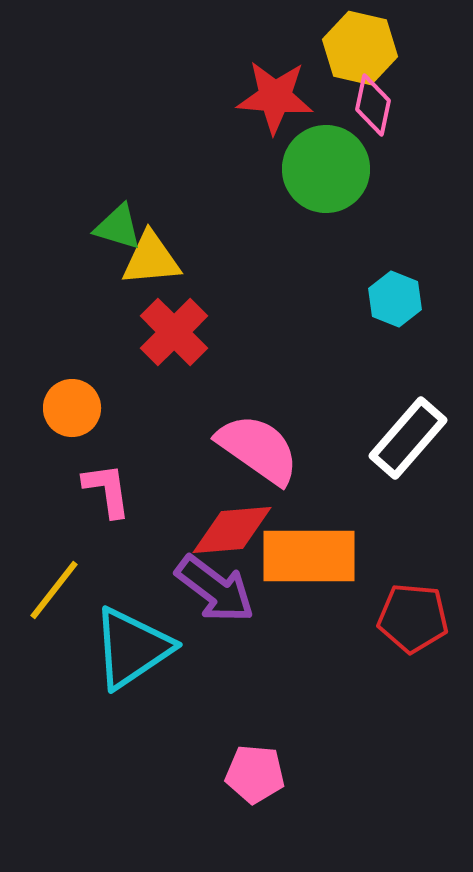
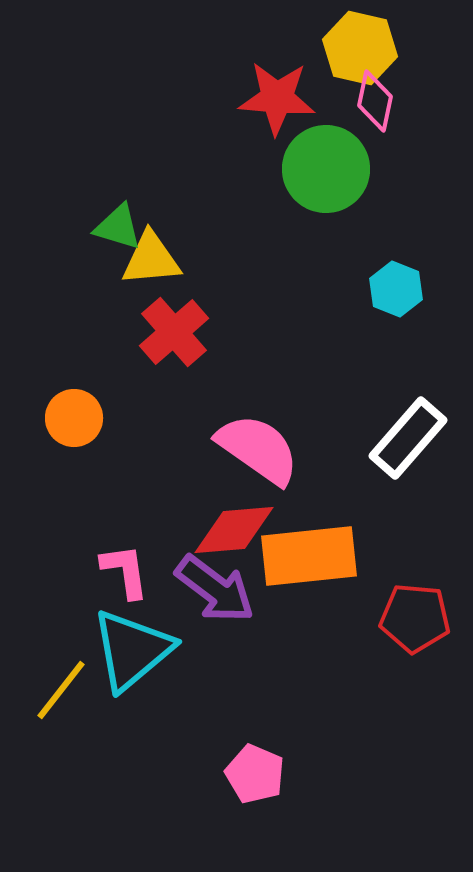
red star: moved 2 px right, 1 px down
pink diamond: moved 2 px right, 4 px up
cyan hexagon: moved 1 px right, 10 px up
red cross: rotated 4 degrees clockwise
orange circle: moved 2 px right, 10 px down
pink L-shape: moved 18 px right, 81 px down
red diamond: moved 2 px right
orange rectangle: rotated 6 degrees counterclockwise
yellow line: moved 7 px right, 100 px down
red pentagon: moved 2 px right
cyan triangle: moved 2 px down; rotated 6 degrees counterclockwise
pink pentagon: rotated 18 degrees clockwise
